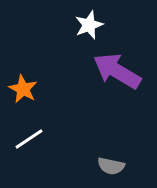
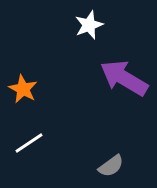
purple arrow: moved 7 px right, 7 px down
white line: moved 4 px down
gray semicircle: rotated 48 degrees counterclockwise
